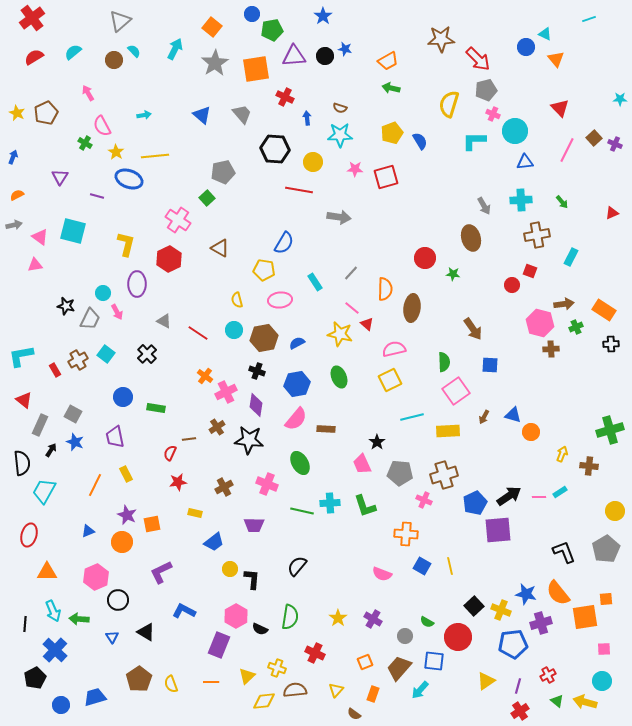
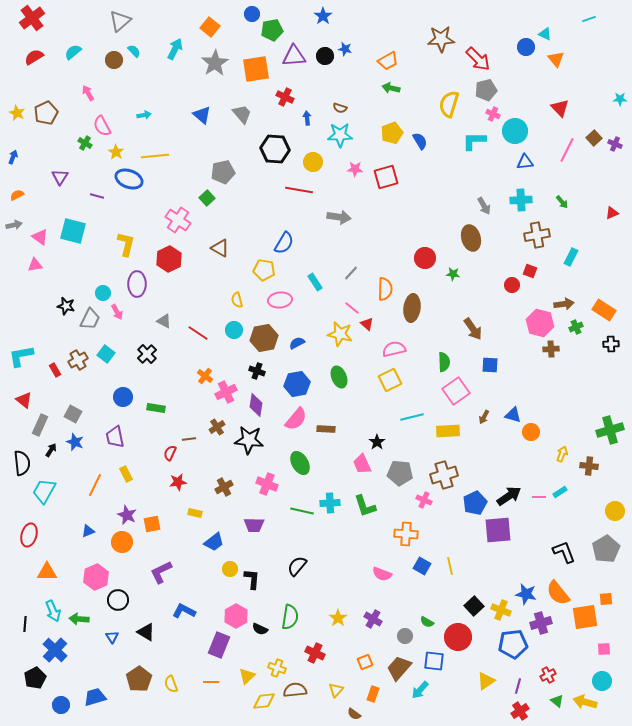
orange square at (212, 27): moved 2 px left
